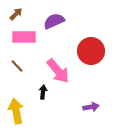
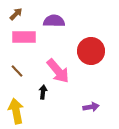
purple semicircle: rotated 25 degrees clockwise
brown line: moved 5 px down
